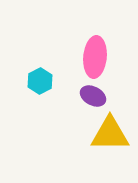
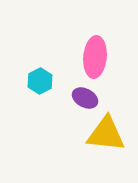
purple ellipse: moved 8 px left, 2 px down
yellow triangle: moved 4 px left; rotated 6 degrees clockwise
